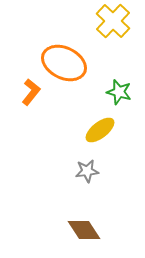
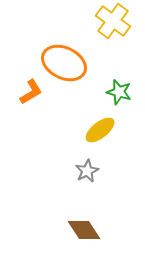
yellow cross: rotated 8 degrees counterclockwise
orange L-shape: rotated 20 degrees clockwise
gray star: rotated 20 degrees counterclockwise
